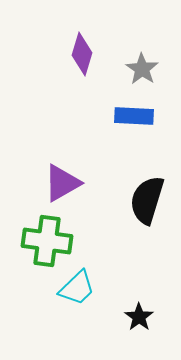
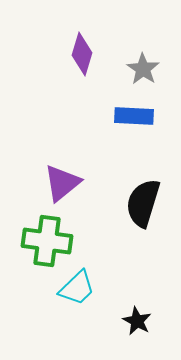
gray star: moved 1 px right
purple triangle: rotated 9 degrees counterclockwise
black semicircle: moved 4 px left, 3 px down
black star: moved 2 px left, 4 px down; rotated 8 degrees counterclockwise
